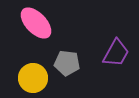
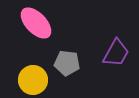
yellow circle: moved 2 px down
